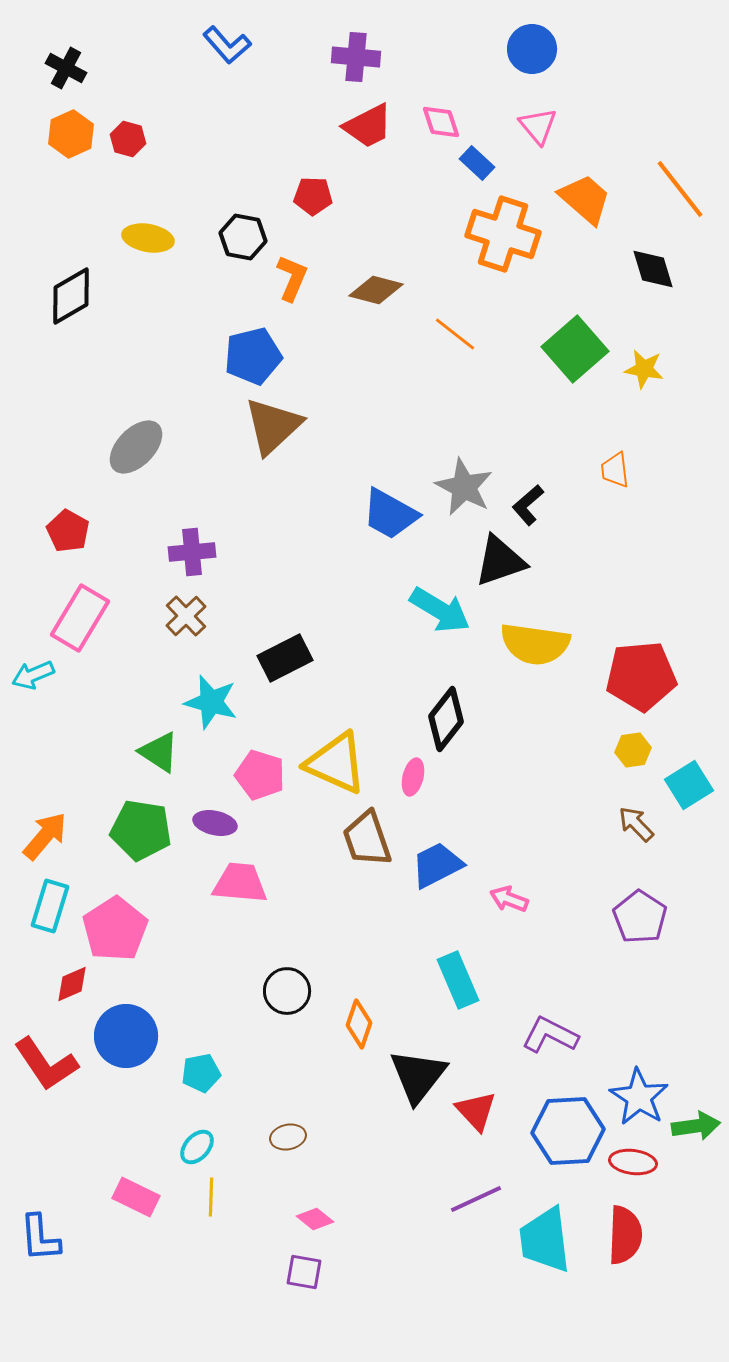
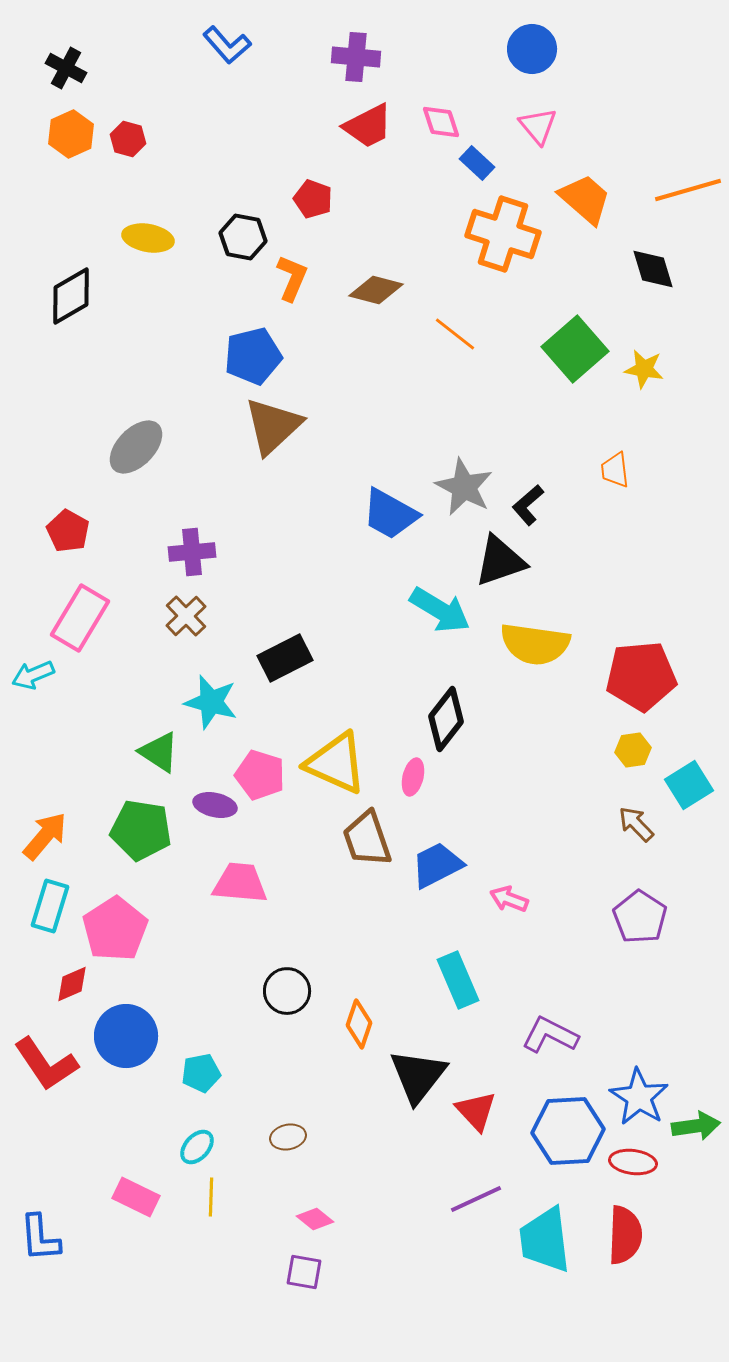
orange line at (680, 189): moved 8 px right, 1 px down; rotated 68 degrees counterclockwise
red pentagon at (313, 196): moved 3 px down; rotated 18 degrees clockwise
purple ellipse at (215, 823): moved 18 px up
